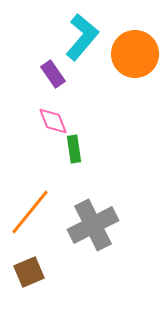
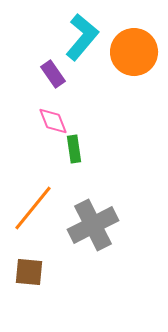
orange circle: moved 1 px left, 2 px up
orange line: moved 3 px right, 4 px up
brown square: rotated 28 degrees clockwise
